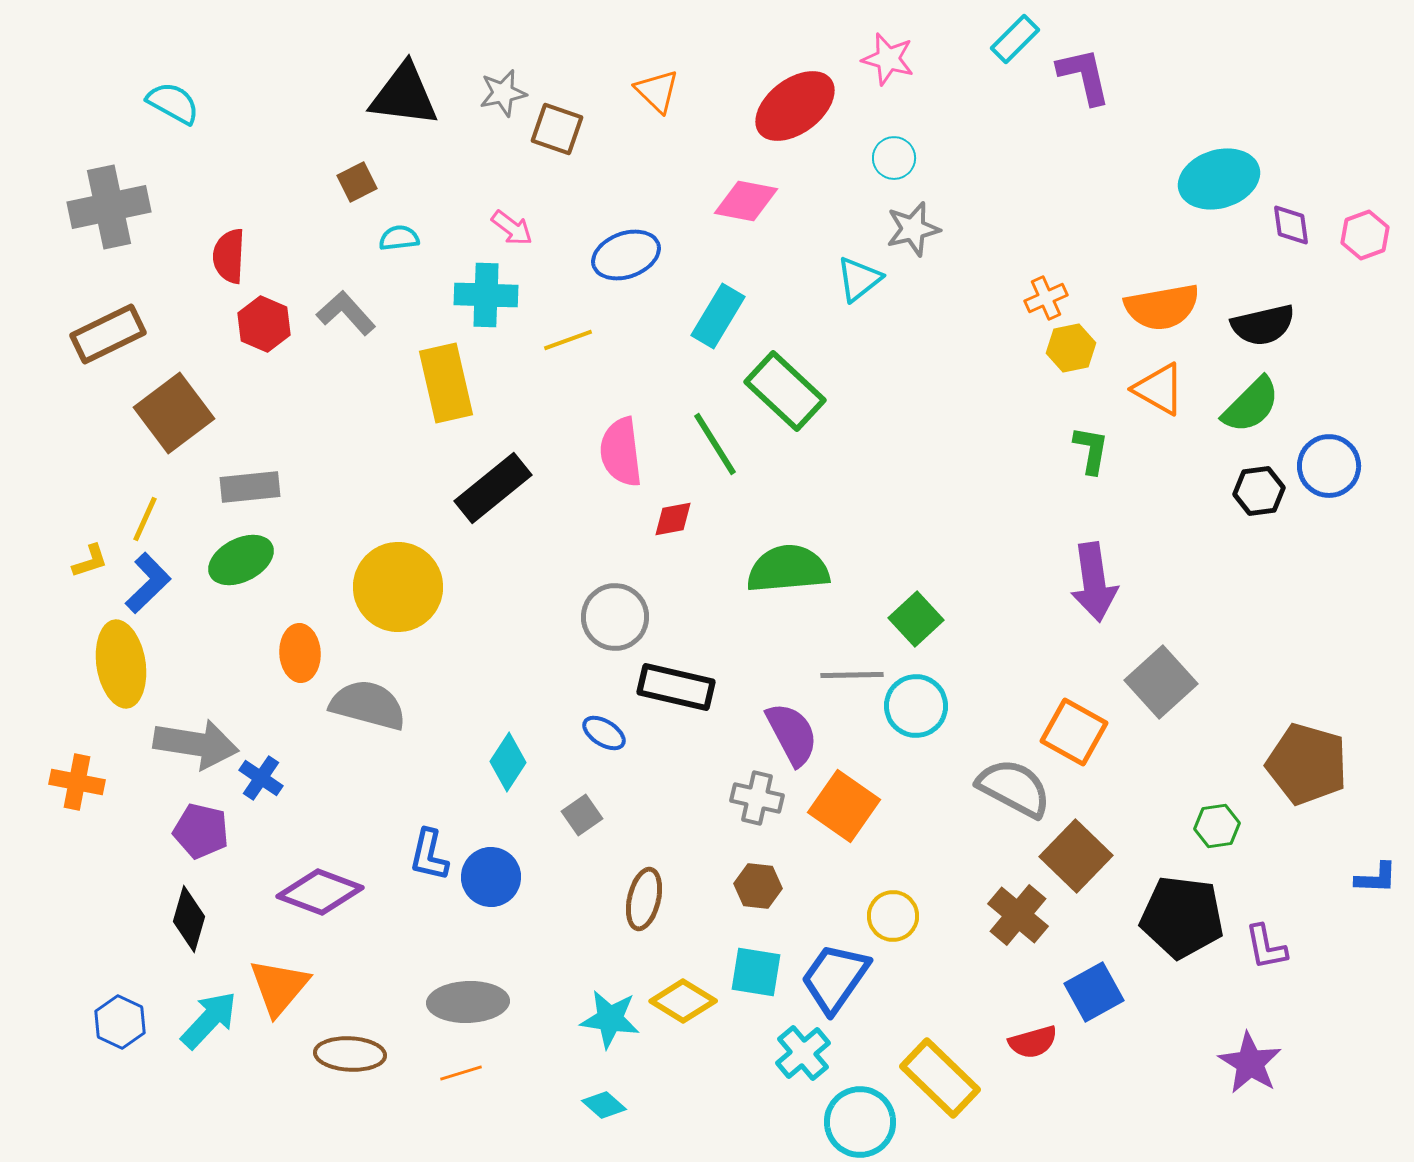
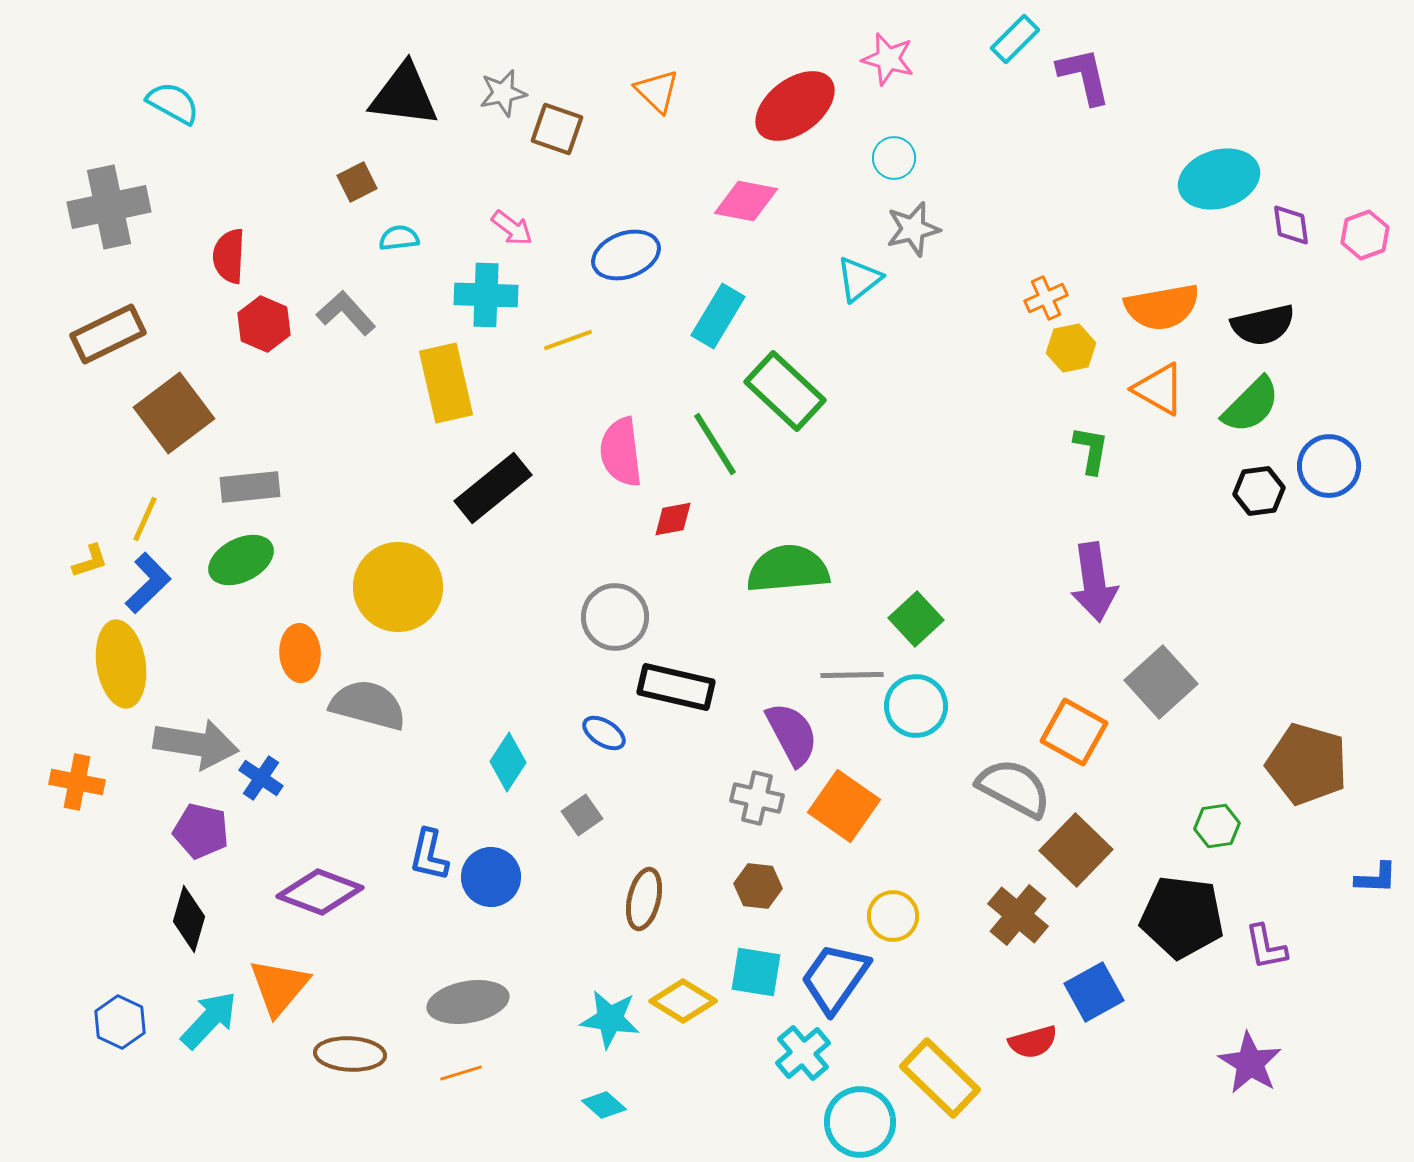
brown square at (1076, 856): moved 6 px up
gray ellipse at (468, 1002): rotated 8 degrees counterclockwise
